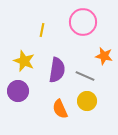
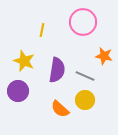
yellow circle: moved 2 px left, 1 px up
orange semicircle: rotated 24 degrees counterclockwise
